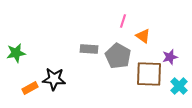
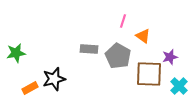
black star: rotated 20 degrees counterclockwise
